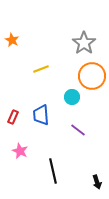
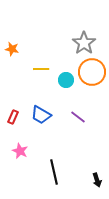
orange star: moved 9 px down; rotated 16 degrees counterclockwise
yellow line: rotated 21 degrees clockwise
orange circle: moved 4 px up
cyan circle: moved 6 px left, 17 px up
blue trapezoid: rotated 55 degrees counterclockwise
purple line: moved 13 px up
black line: moved 1 px right, 1 px down
black arrow: moved 2 px up
